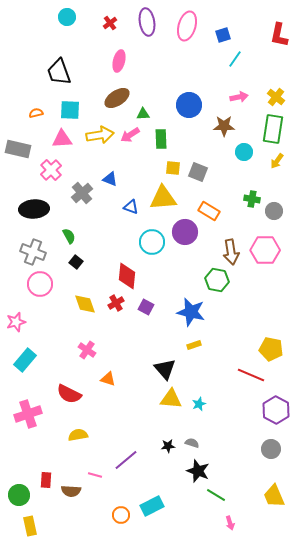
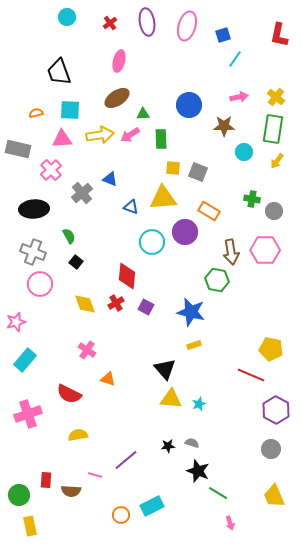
green line at (216, 495): moved 2 px right, 2 px up
